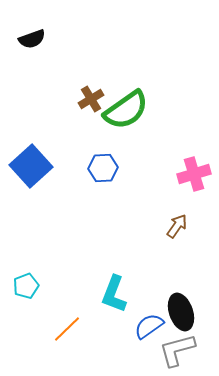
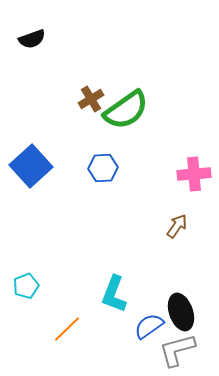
pink cross: rotated 12 degrees clockwise
